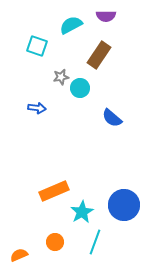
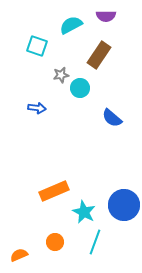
gray star: moved 2 px up
cyan star: moved 2 px right; rotated 15 degrees counterclockwise
